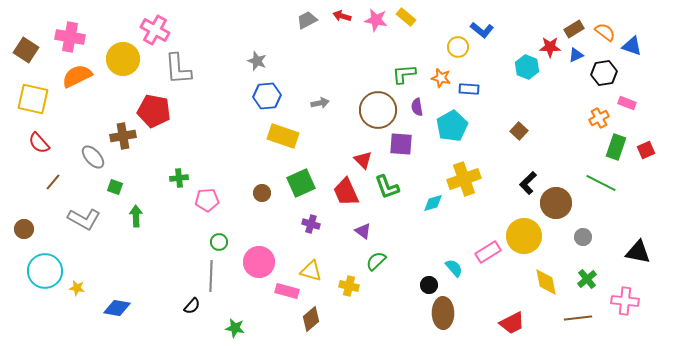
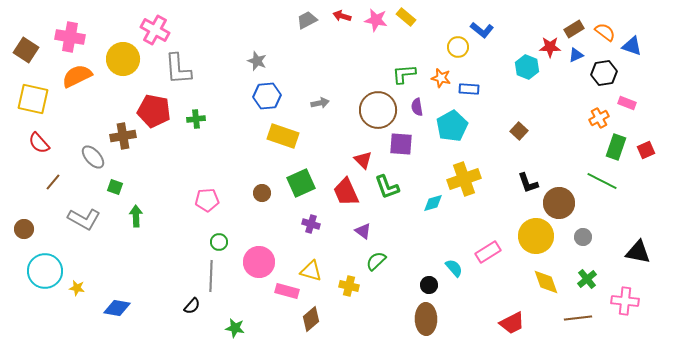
green cross at (179, 178): moved 17 px right, 59 px up
black L-shape at (528, 183): rotated 65 degrees counterclockwise
green line at (601, 183): moved 1 px right, 2 px up
brown circle at (556, 203): moved 3 px right
yellow circle at (524, 236): moved 12 px right
yellow diamond at (546, 282): rotated 8 degrees counterclockwise
brown ellipse at (443, 313): moved 17 px left, 6 px down
